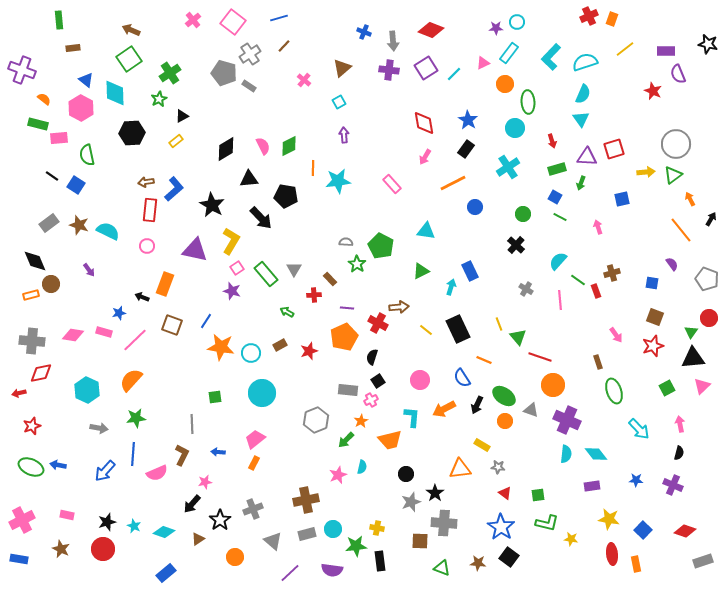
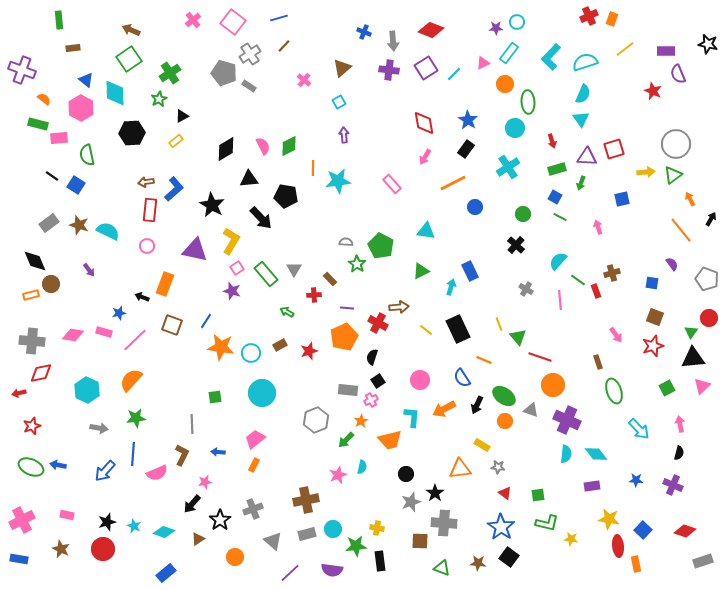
orange rectangle at (254, 463): moved 2 px down
red ellipse at (612, 554): moved 6 px right, 8 px up
